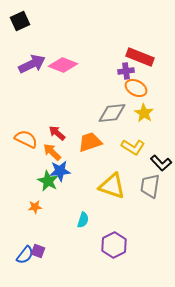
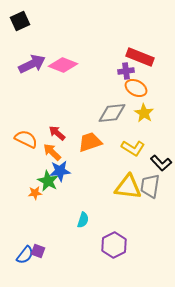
yellow L-shape: moved 1 px down
yellow triangle: moved 16 px right, 1 px down; rotated 12 degrees counterclockwise
orange star: moved 14 px up
